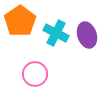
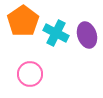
orange pentagon: moved 3 px right
pink circle: moved 5 px left
